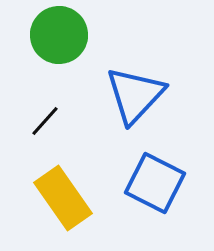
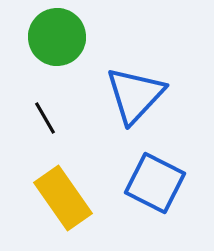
green circle: moved 2 px left, 2 px down
black line: moved 3 px up; rotated 72 degrees counterclockwise
